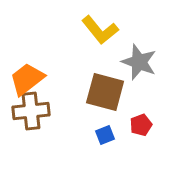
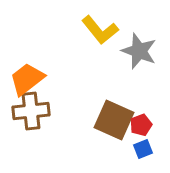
gray star: moved 11 px up
brown square: moved 9 px right, 28 px down; rotated 9 degrees clockwise
blue square: moved 38 px right, 14 px down
